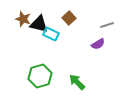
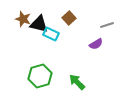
purple semicircle: moved 2 px left
